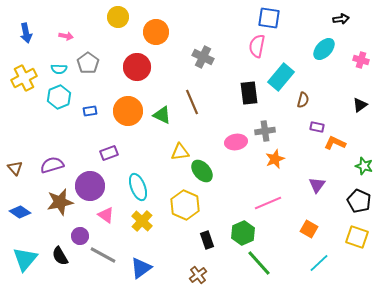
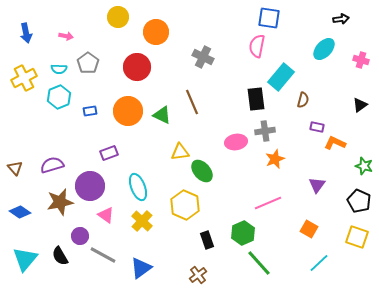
black rectangle at (249, 93): moved 7 px right, 6 px down
